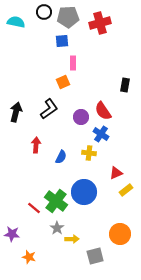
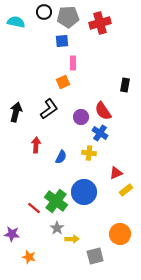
blue cross: moved 1 px left, 1 px up
